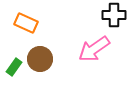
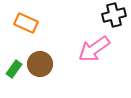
black cross: rotated 15 degrees counterclockwise
brown circle: moved 5 px down
green rectangle: moved 2 px down
